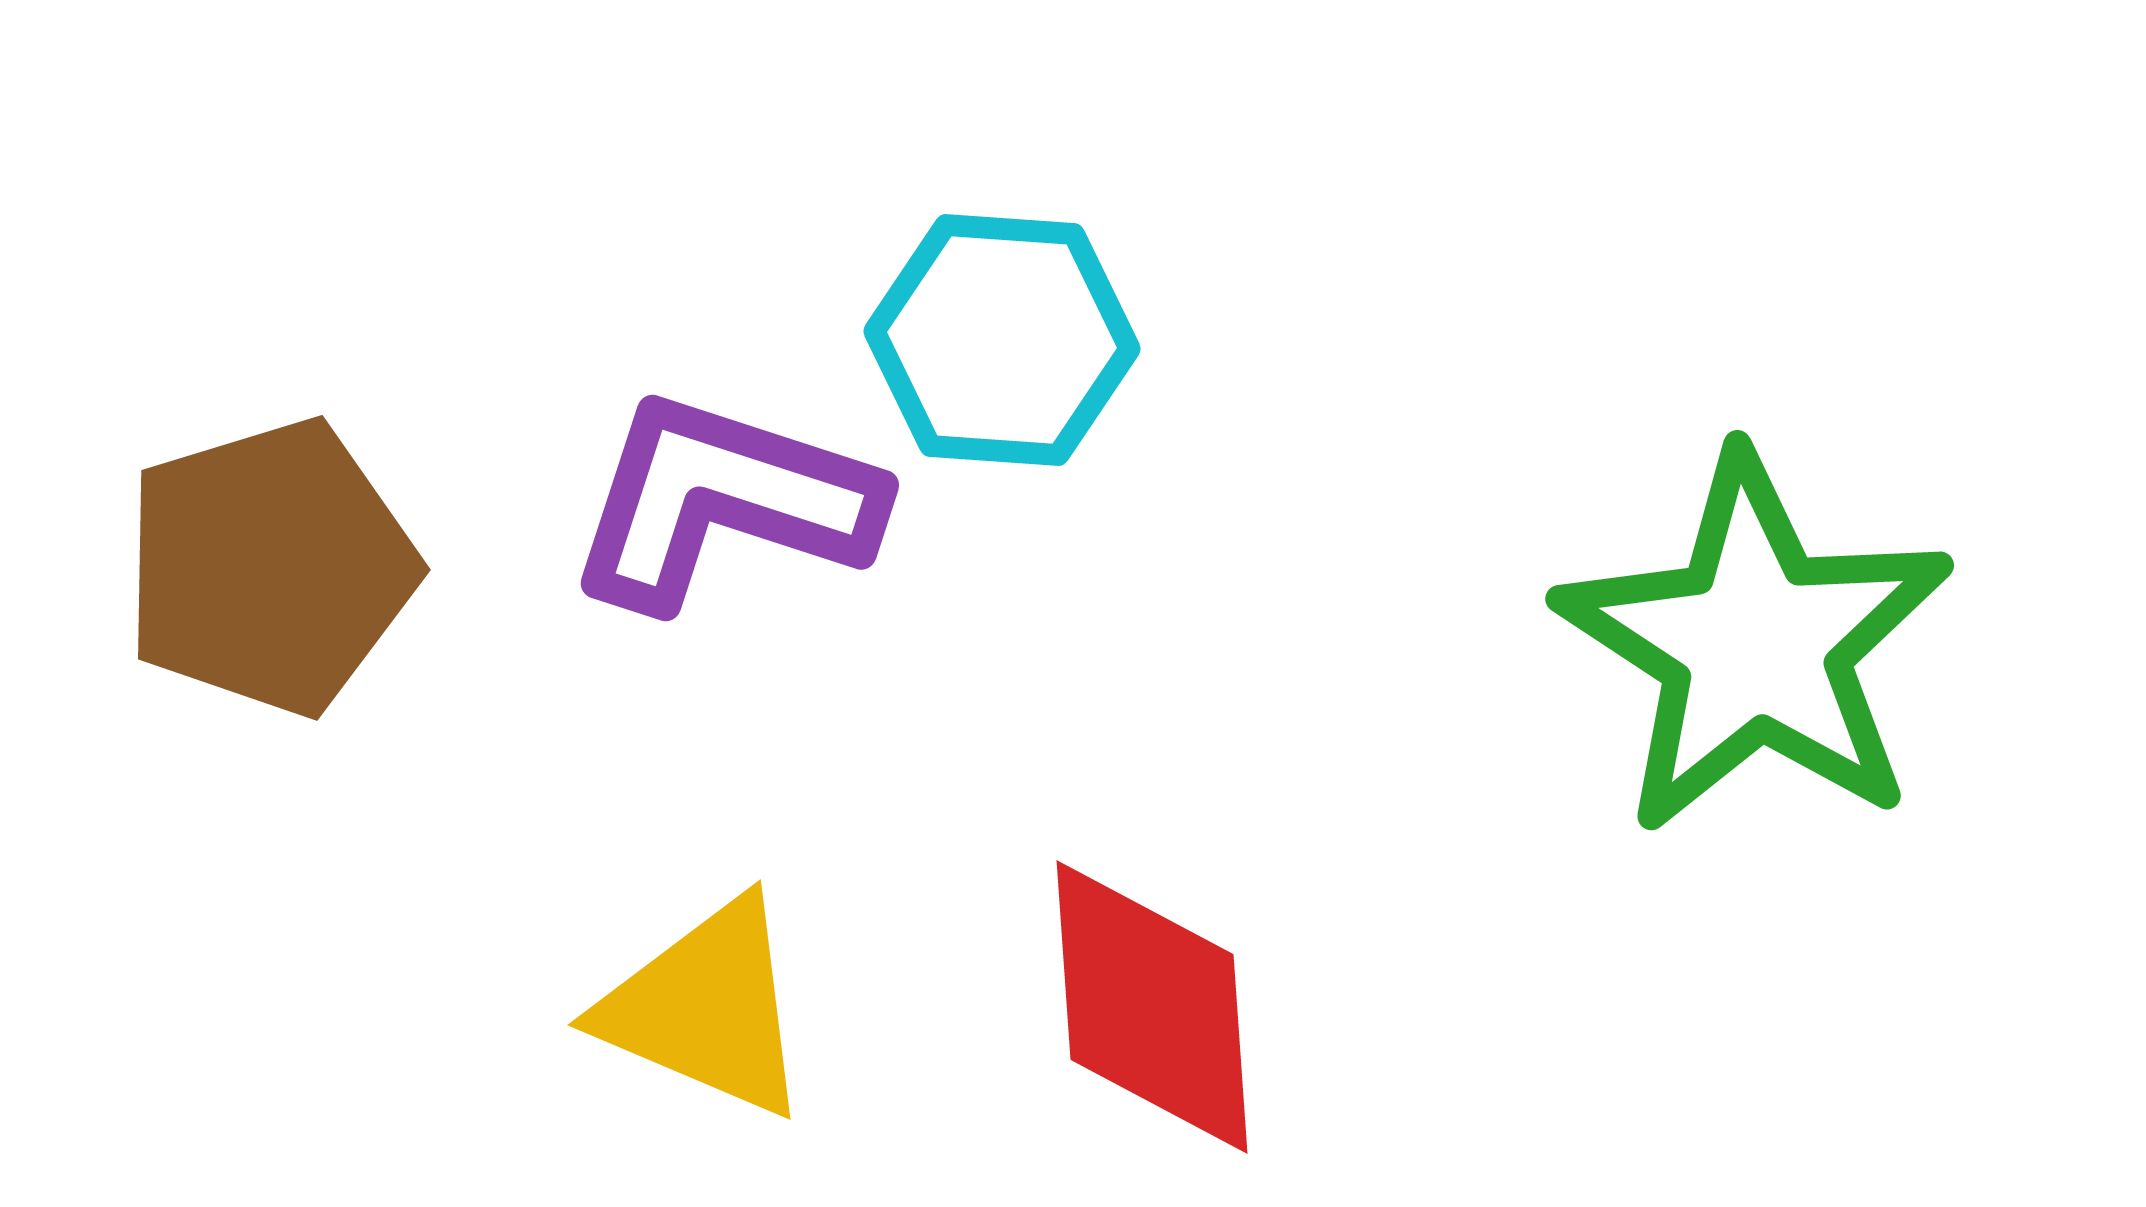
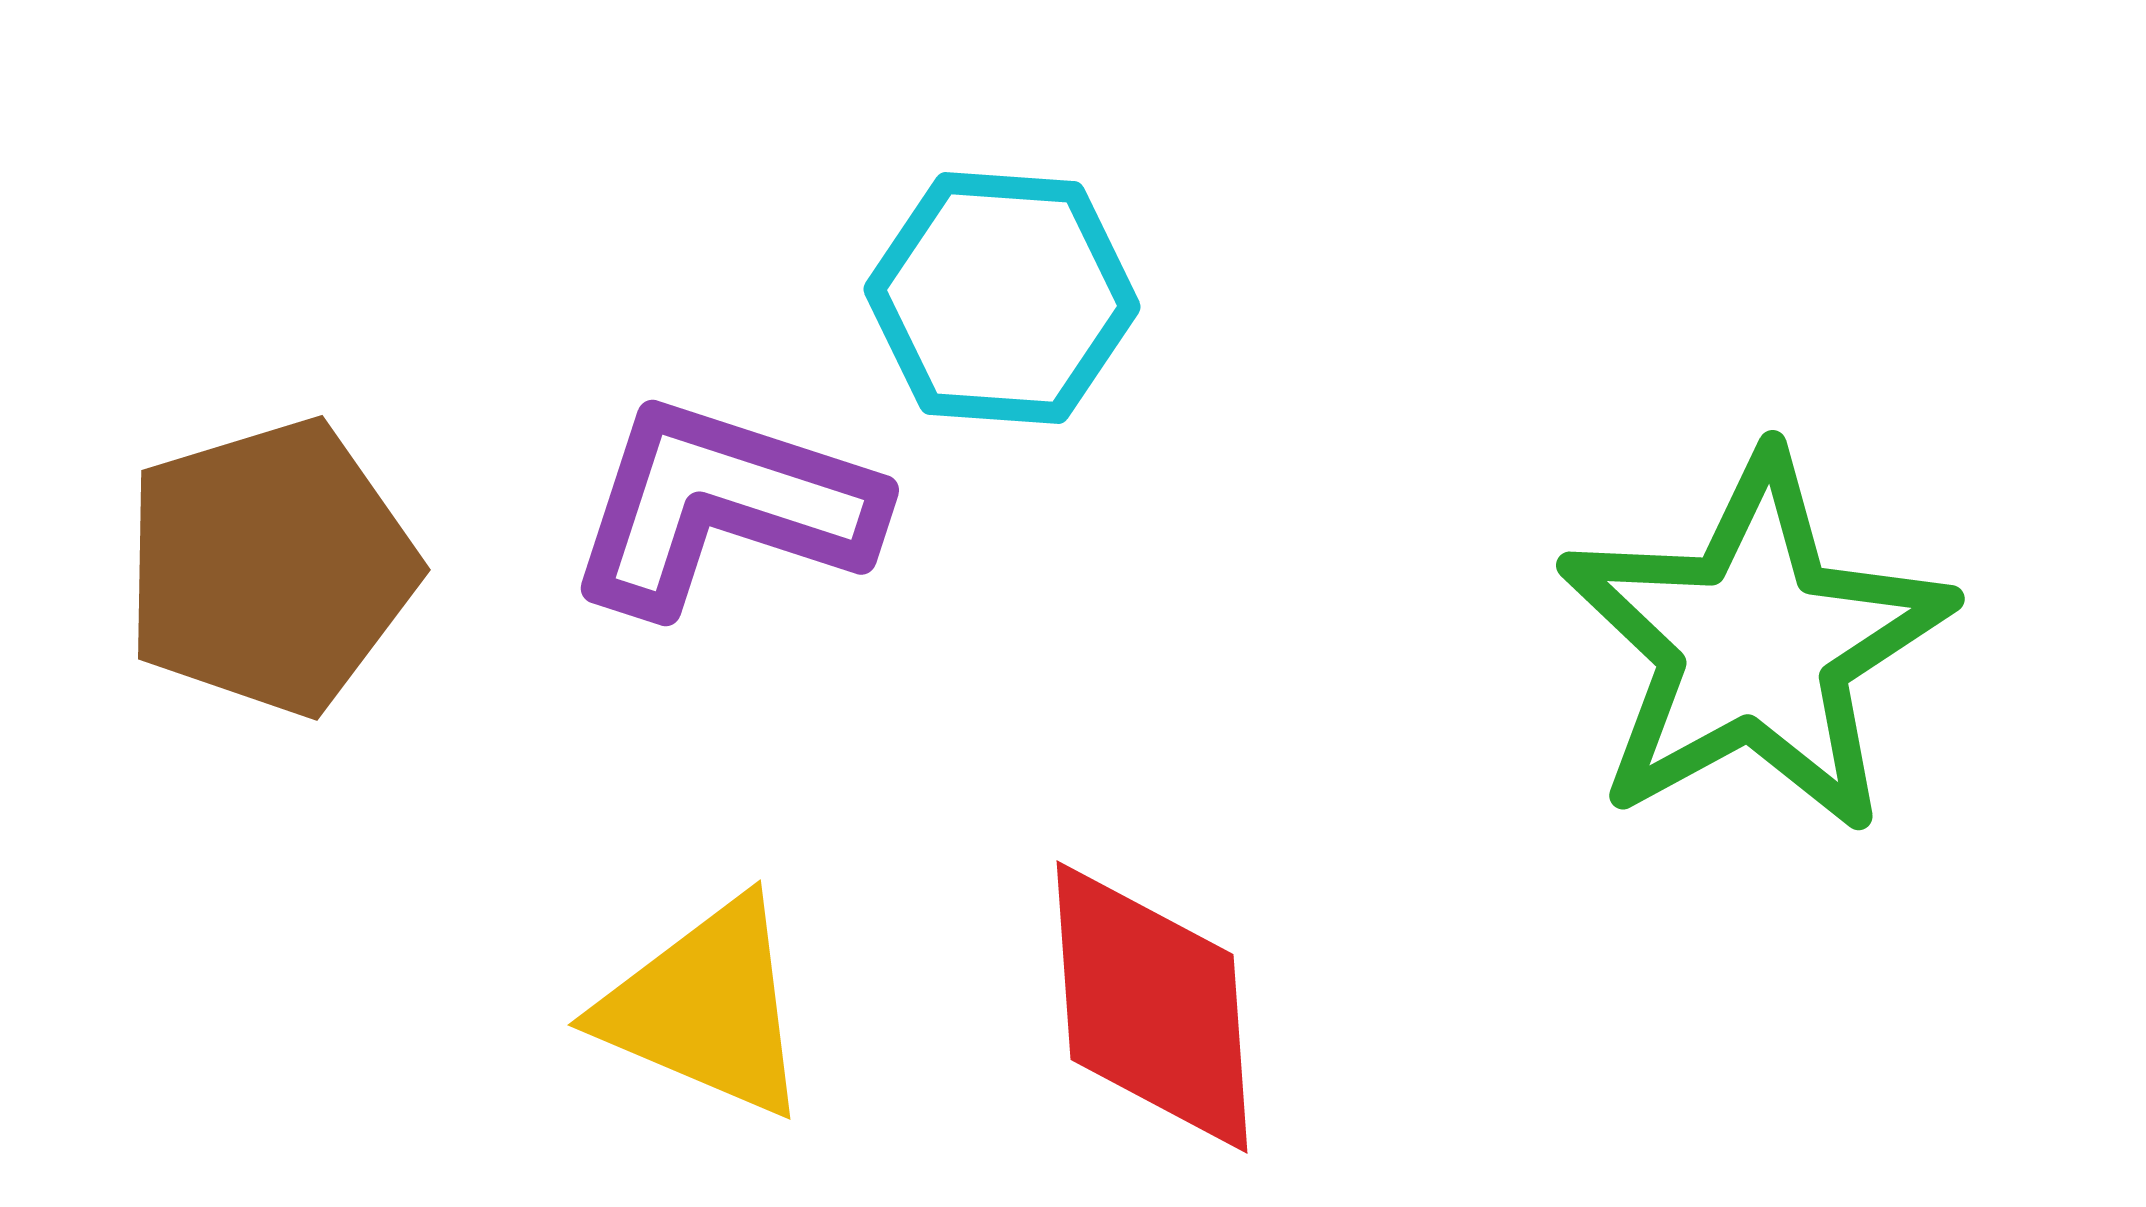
cyan hexagon: moved 42 px up
purple L-shape: moved 5 px down
green star: rotated 10 degrees clockwise
